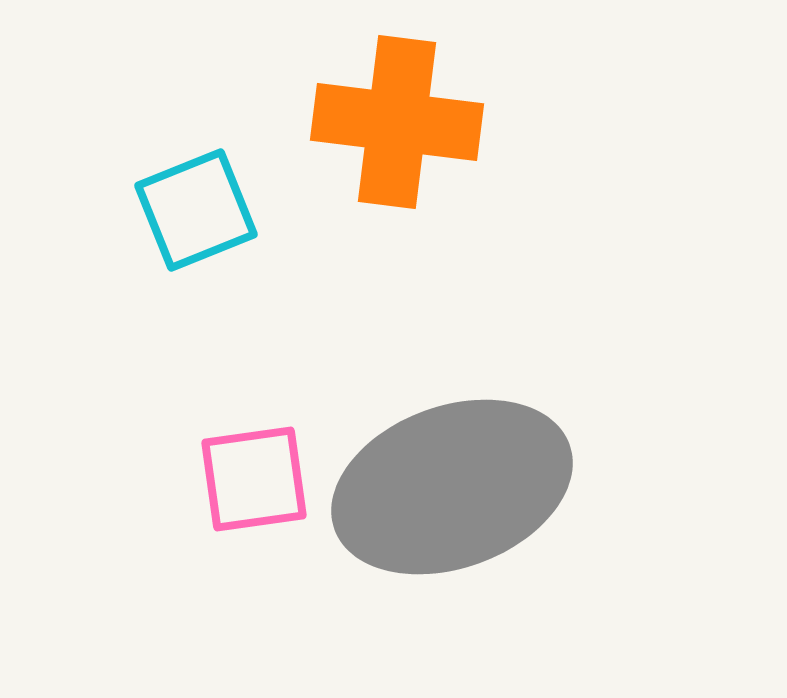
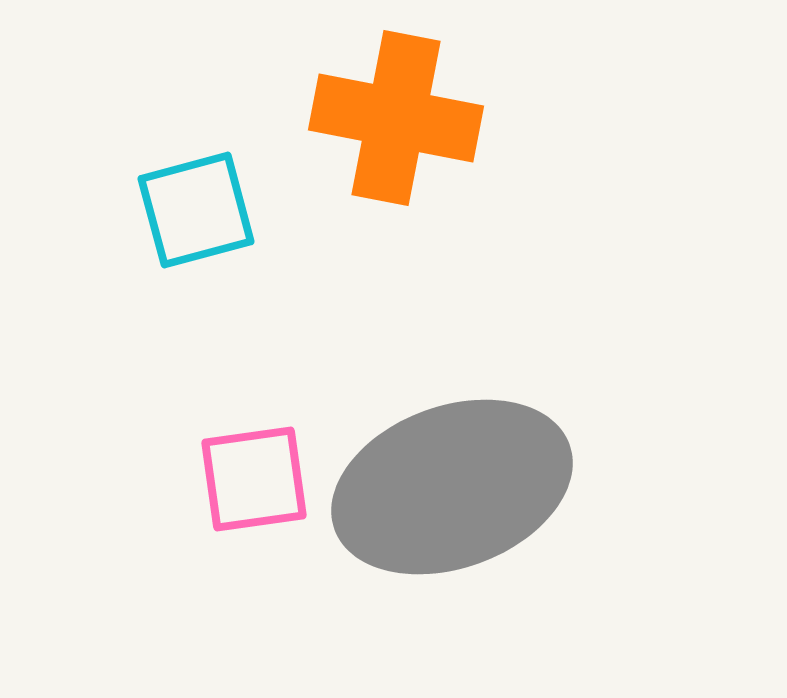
orange cross: moved 1 px left, 4 px up; rotated 4 degrees clockwise
cyan square: rotated 7 degrees clockwise
